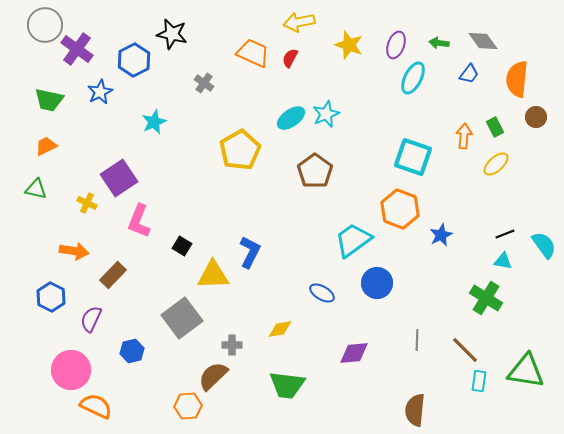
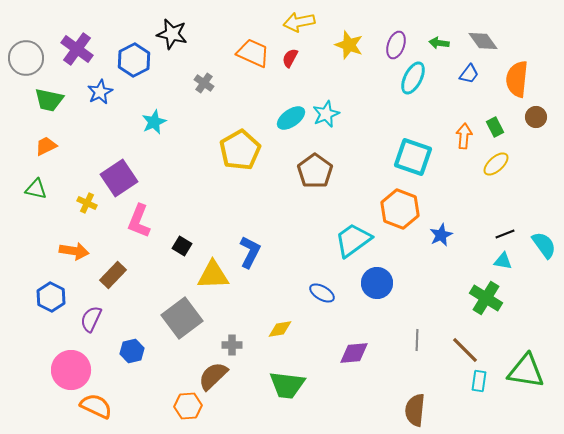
gray circle at (45, 25): moved 19 px left, 33 px down
